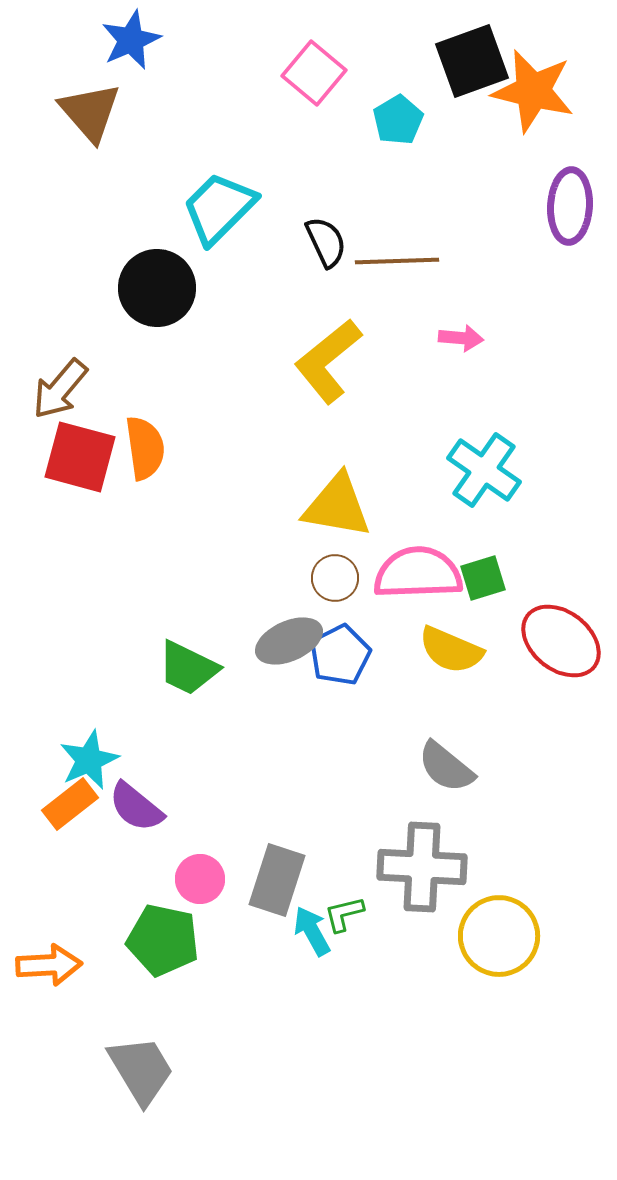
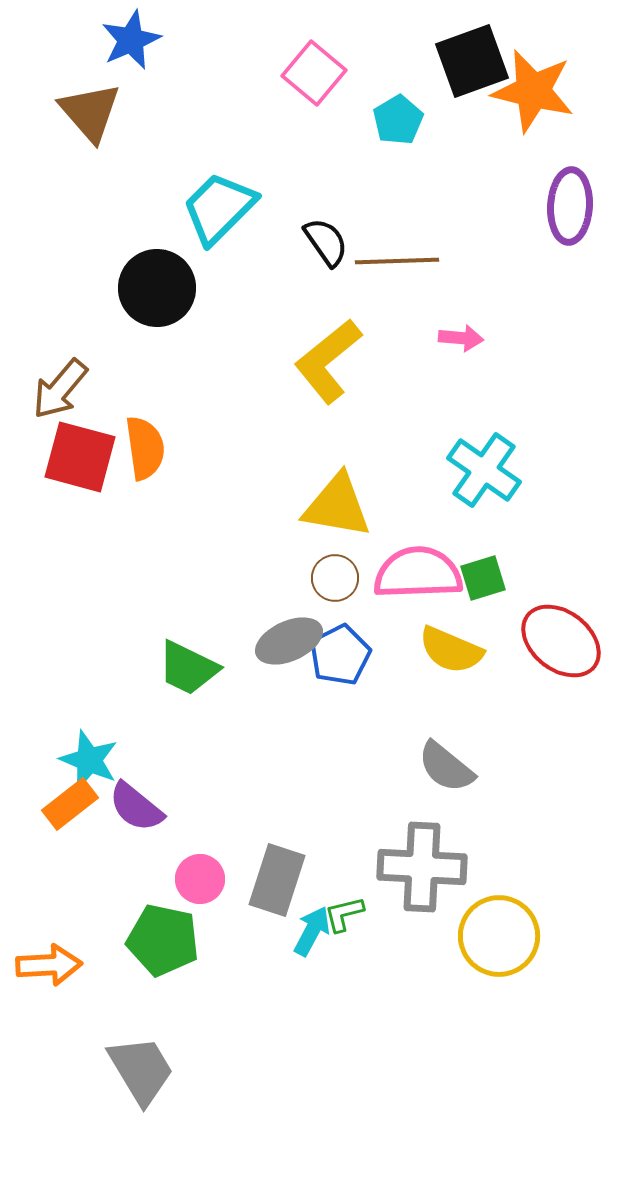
black semicircle: rotated 10 degrees counterclockwise
cyan star: rotated 26 degrees counterclockwise
cyan arrow: rotated 57 degrees clockwise
